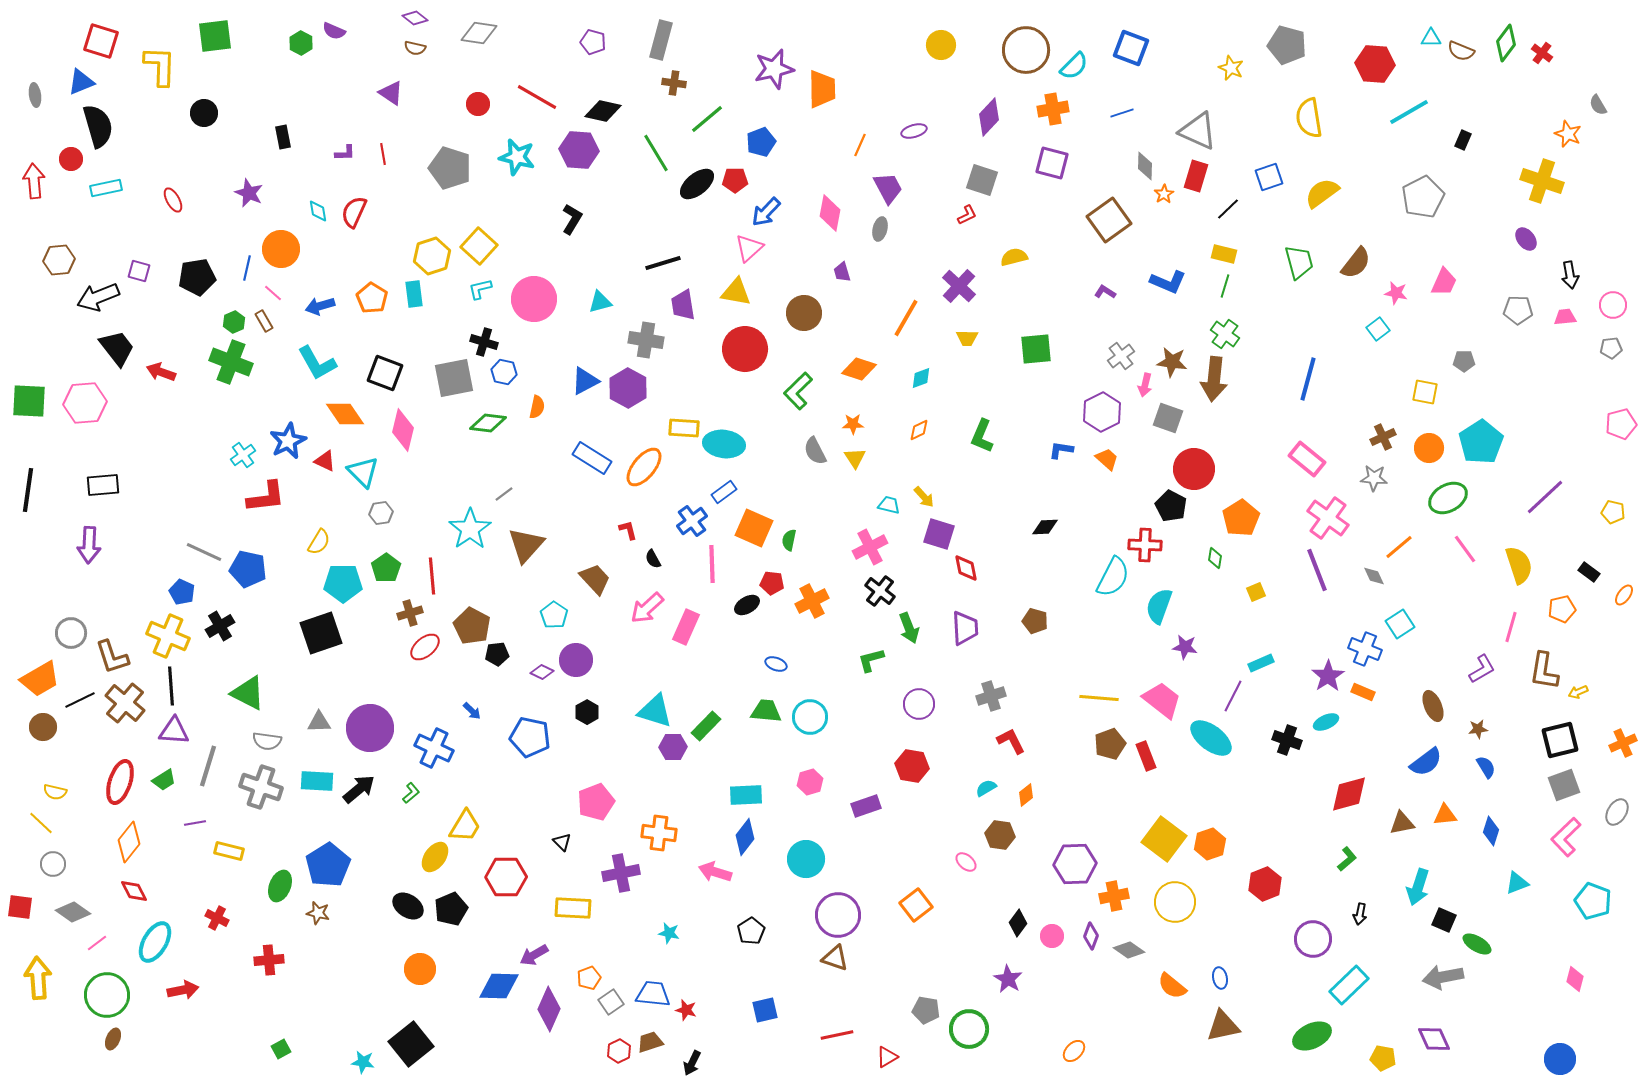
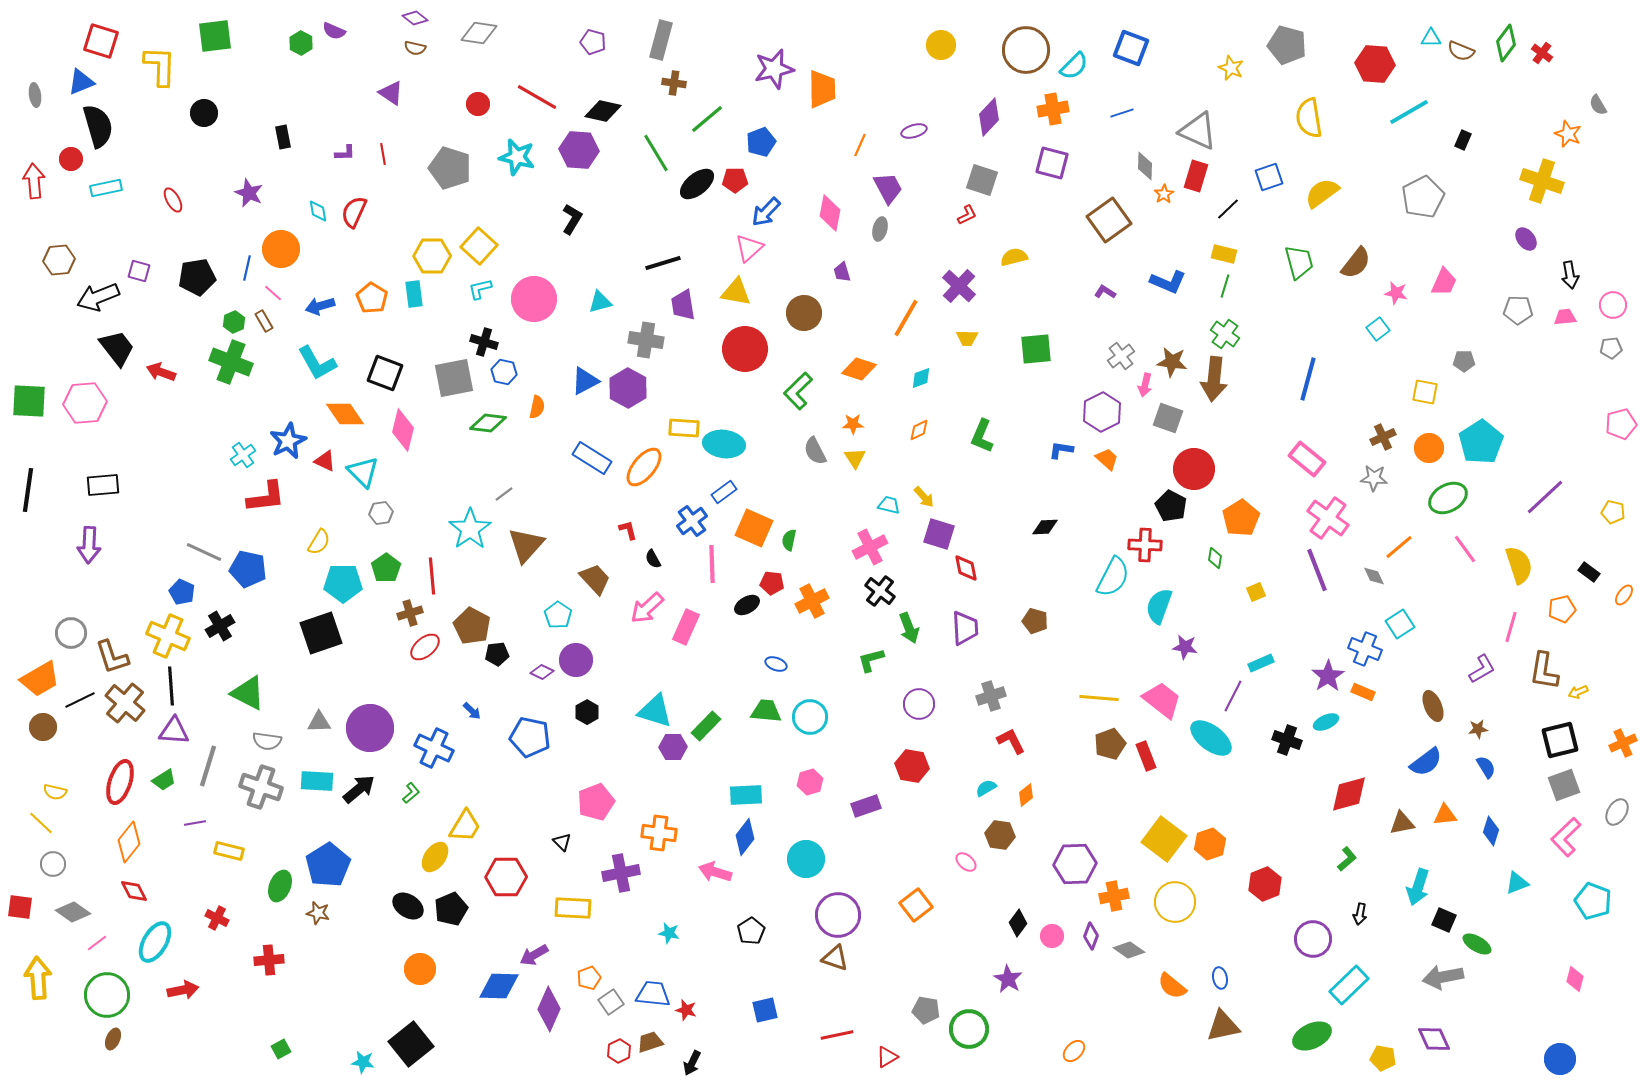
yellow hexagon at (432, 256): rotated 18 degrees clockwise
cyan pentagon at (554, 615): moved 4 px right
